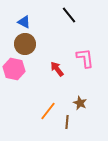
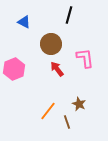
black line: rotated 54 degrees clockwise
brown circle: moved 26 px right
pink hexagon: rotated 25 degrees clockwise
brown star: moved 1 px left, 1 px down
brown line: rotated 24 degrees counterclockwise
